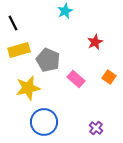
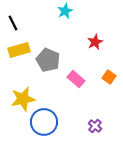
yellow star: moved 5 px left, 11 px down
purple cross: moved 1 px left, 2 px up
